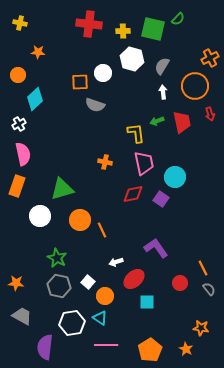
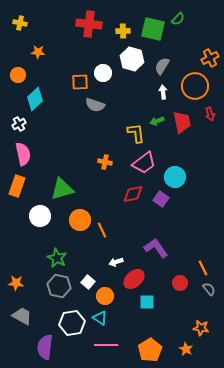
pink trapezoid at (144, 163): rotated 65 degrees clockwise
